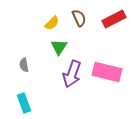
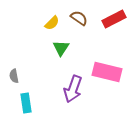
brown semicircle: rotated 30 degrees counterclockwise
green triangle: moved 2 px right, 1 px down
gray semicircle: moved 10 px left, 11 px down
purple arrow: moved 1 px right, 15 px down
cyan rectangle: moved 2 px right; rotated 12 degrees clockwise
